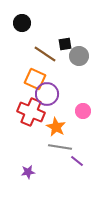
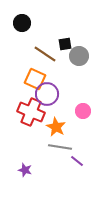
purple star: moved 3 px left, 2 px up; rotated 24 degrees clockwise
